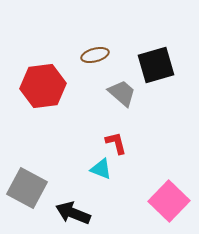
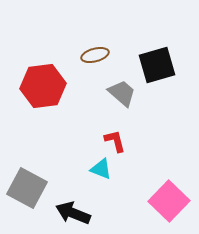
black square: moved 1 px right
red L-shape: moved 1 px left, 2 px up
